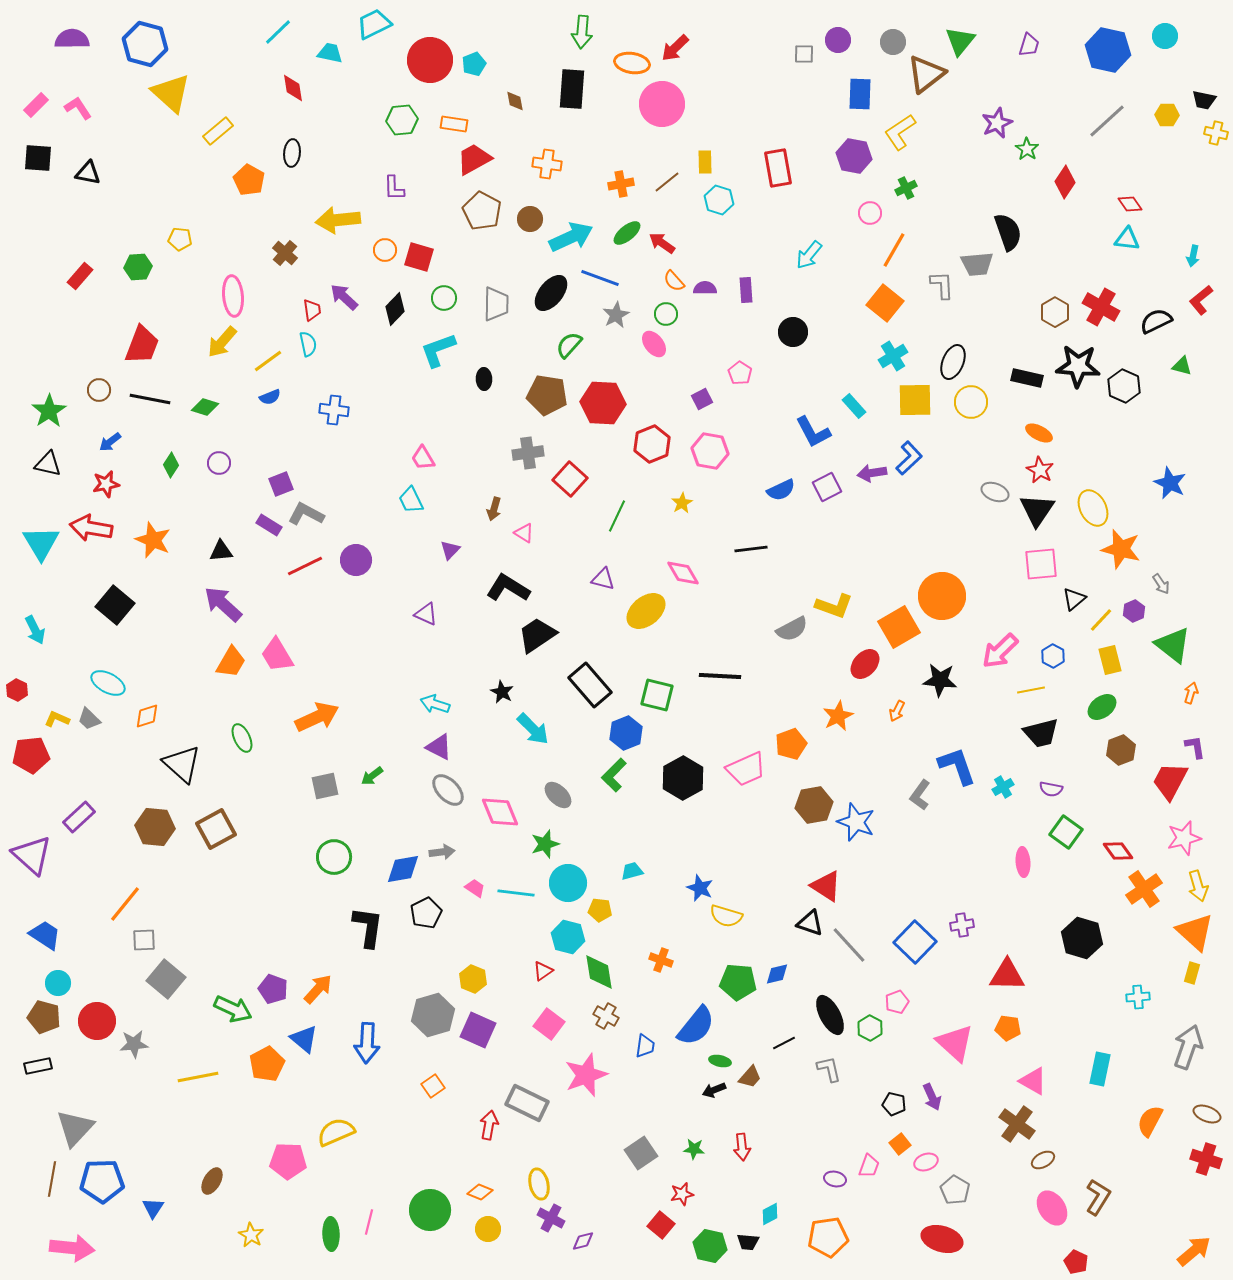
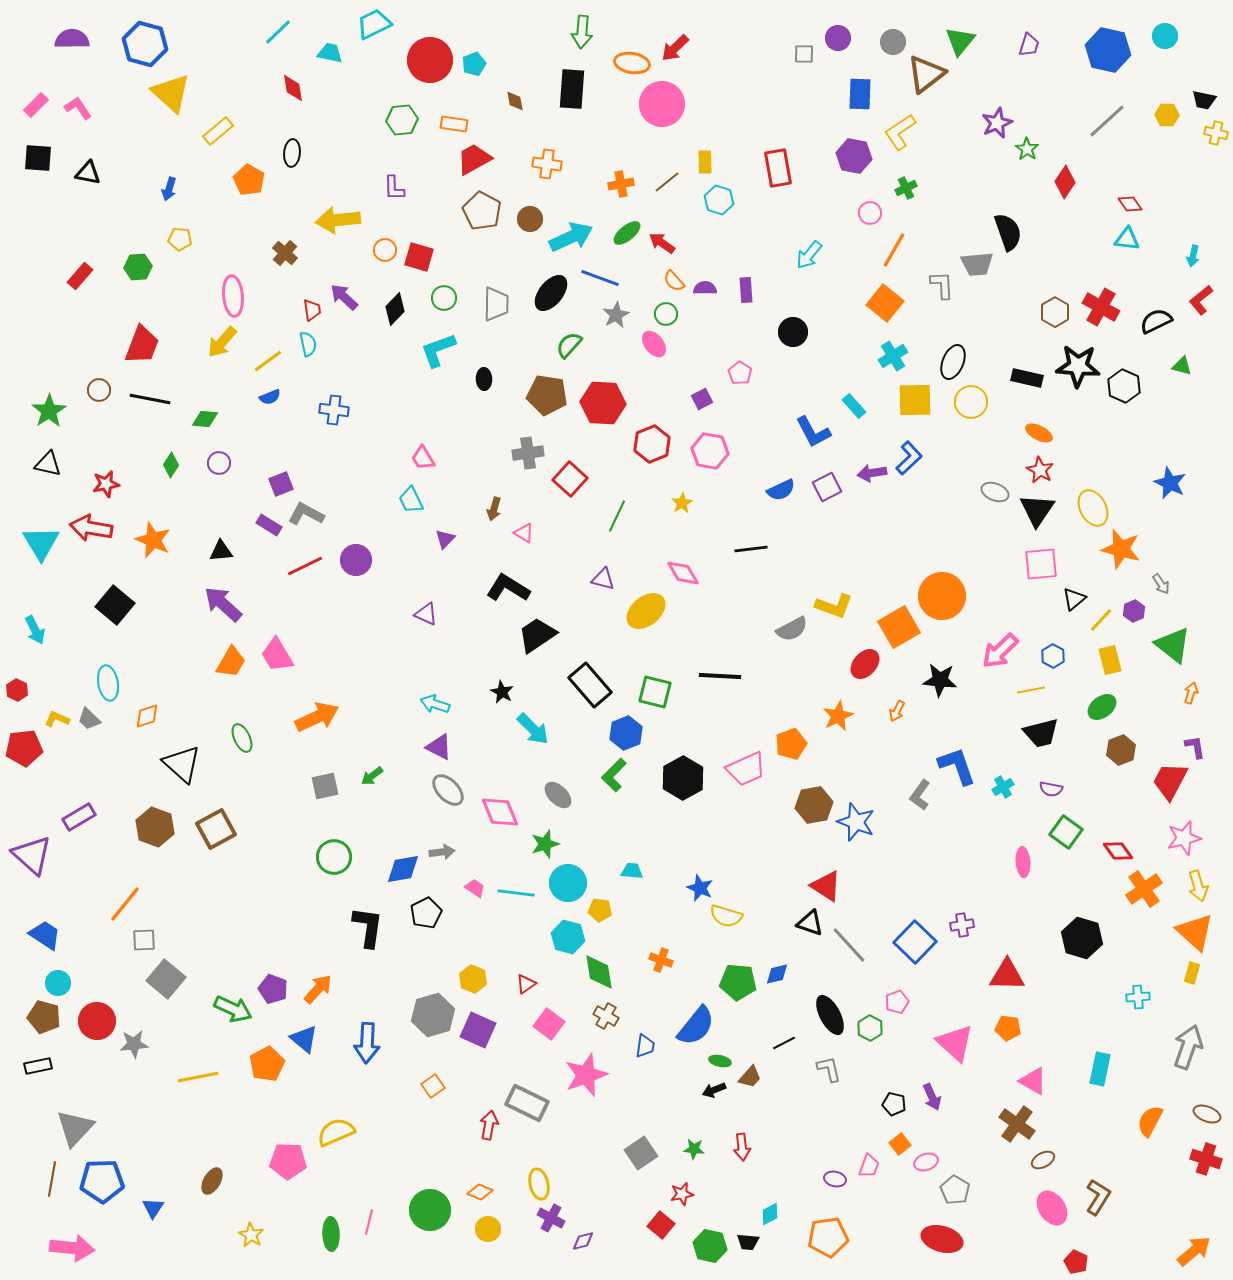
purple circle at (838, 40): moved 2 px up
green diamond at (205, 407): moved 12 px down; rotated 12 degrees counterclockwise
blue arrow at (110, 442): moved 59 px right, 253 px up; rotated 35 degrees counterclockwise
purple triangle at (450, 550): moved 5 px left, 11 px up
cyan ellipse at (108, 683): rotated 52 degrees clockwise
green square at (657, 695): moved 2 px left, 3 px up
red pentagon at (31, 755): moved 7 px left, 7 px up
purple rectangle at (79, 817): rotated 12 degrees clockwise
brown hexagon at (155, 827): rotated 15 degrees clockwise
cyan trapezoid at (632, 871): rotated 20 degrees clockwise
red triangle at (543, 971): moved 17 px left, 13 px down
